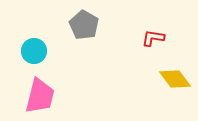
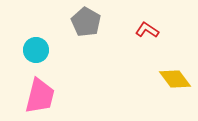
gray pentagon: moved 2 px right, 3 px up
red L-shape: moved 6 px left, 8 px up; rotated 25 degrees clockwise
cyan circle: moved 2 px right, 1 px up
